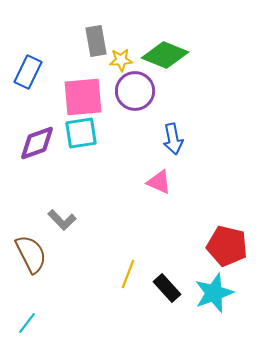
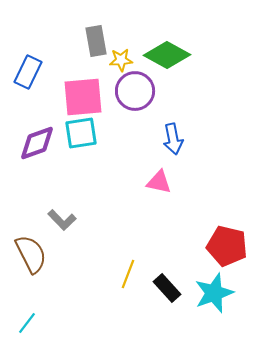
green diamond: moved 2 px right; rotated 6 degrees clockwise
pink triangle: rotated 12 degrees counterclockwise
